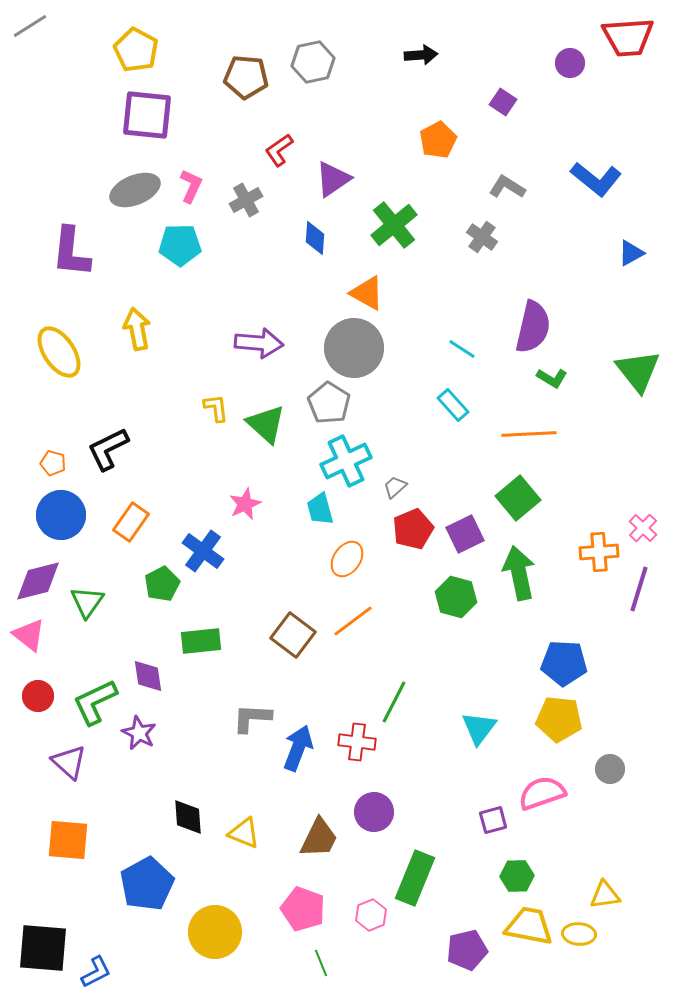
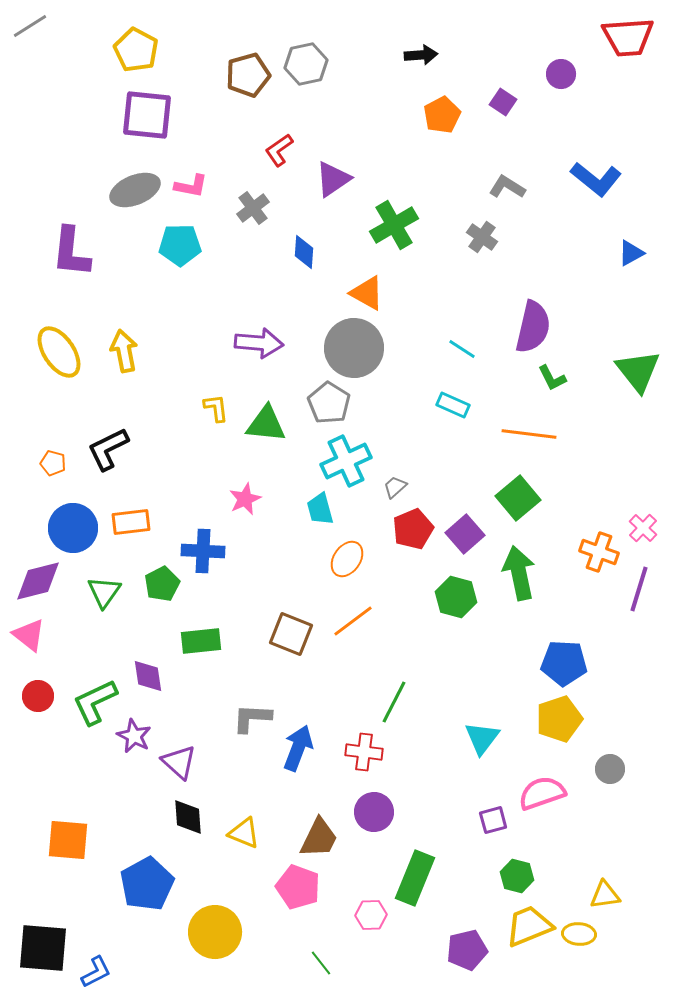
gray hexagon at (313, 62): moved 7 px left, 2 px down
purple circle at (570, 63): moved 9 px left, 11 px down
brown pentagon at (246, 77): moved 2 px right, 2 px up; rotated 21 degrees counterclockwise
orange pentagon at (438, 140): moved 4 px right, 25 px up
pink L-shape at (191, 186): rotated 76 degrees clockwise
gray cross at (246, 200): moved 7 px right, 8 px down; rotated 8 degrees counterclockwise
green cross at (394, 225): rotated 9 degrees clockwise
blue diamond at (315, 238): moved 11 px left, 14 px down
yellow arrow at (137, 329): moved 13 px left, 22 px down
green L-shape at (552, 378): rotated 32 degrees clockwise
cyan rectangle at (453, 405): rotated 24 degrees counterclockwise
green triangle at (266, 424): rotated 36 degrees counterclockwise
orange line at (529, 434): rotated 10 degrees clockwise
pink star at (245, 504): moved 5 px up
blue circle at (61, 515): moved 12 px right, 13 px down
orange rectangle at (131, 522): rotated 48 degrees clockwise
purple square at (465, 534): rotated 15 degrees counterclockwise
blue cross at (203, 551): rotated 33 degrees counterclockwise
orange cross at (599, 552): rotated 24 degrees clockwise
green triangle at (87, 602): moved 17 px right, 10 px up
brown square at (293, 635): moved 2 px left, 1 px up; rotated 15 degrees counterclockwise
yellow pentagon at (559, 719): rotated 24 degrees counterclockwise
cyan triangle at (479, 728): moved 3 px right, 10 px down
purple star at (139, 733): moved 5 px left, 3 px down
red cross at (357, 742): moved 7 px right, 10 px down
purple triangle at (69, 762): moved 110 px right
green hexagon at (517, 876): rotated 16 degrees clockwise
pink pentagon at (303, 909): moved 5 px left, 22 px up
pink hexagon at (371, 915): rotated 20 degrees clockwise
yellow trapezoid at (529, 926): rotated 33 degrees counterclockwise
green line at (321, 963): rotated 16 degrees counterclockwise
